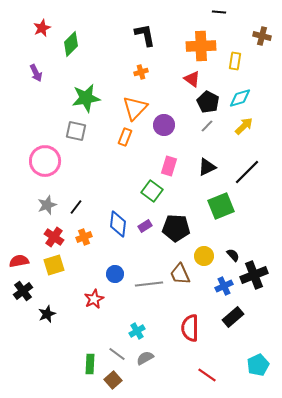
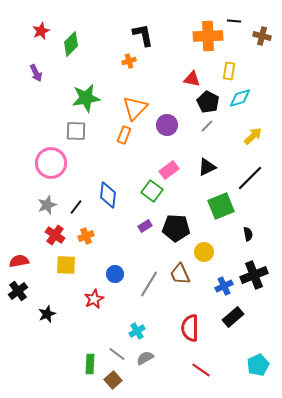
black line at (219, 12): moved 15 px right, 9 px down
red star at (42, 28): moved 1 px left, 3 px down
black L-shape at (145, 35): moved 2 px left
orange cross at (201, 46): moved 7 px right, 10 px up
yellow rectangle at (235, 61): moved 6 px left, 10 px down
orange cross at (141, 72): moved 12 px left, 11 px up
red triangle at (192, 79): rotated 24 degrees counterclockwise
purple circle at (164, 125): moved 3 px right
yellow arrow at (244, 126): moved 9 px right, 10 px down
gray square at (76, 131): rotated 10 degrees counterclockwise
orange rectangle at (125, 137): moved 1 px left, 2 px up
pink circle at (45, 161): moved 6 px right, 2 px down
pink rectangle at (169, 166): moved 4 px down; rotated 36 degrees clockwise
black line at (247, 172): moved 3 px right, 6 px down
blue diamond at (118, 224): moved 10 px left, 29 px up
red cross at (54, 237): moved 1 px right, 2 px up
orange cross at (84, 237): moved 2 px right, 1 px up
black semicircle at (233, 255): moved 15 px right, 21 px up; rotated 32 degrees clockwise
yellow circle at (204, 256): moved 4 px up
yellow square at (54, 265): moved 12 px right; rotated 20 degrees clockwise
gray line at (149, 284): rotated 52 degrees counterclockwise
black cross at (23, 291): moved 5 px left
red line at (207, 375): moved 6 px left, 5 px up
